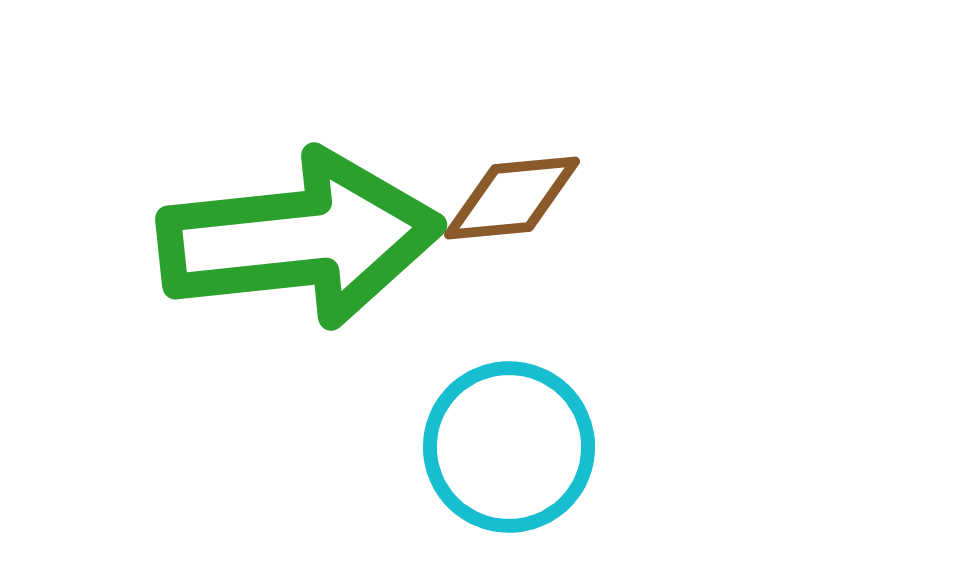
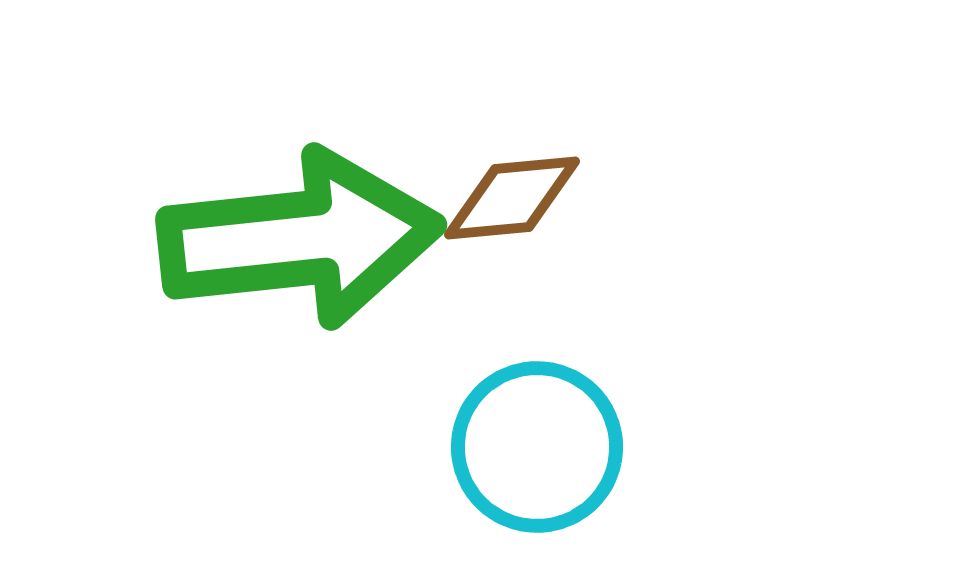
cyan circle: moved 28 px right
